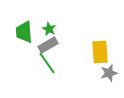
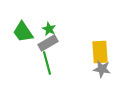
green trapezoid: moved 1 px left; rotated 30 degrees counterclockwise
gray rectangle: moved 2 px up
green line: rotated 20 degrees clockwise
gray star: moved 7 px left, 4 px up; rotated 24 degrees clockwise
